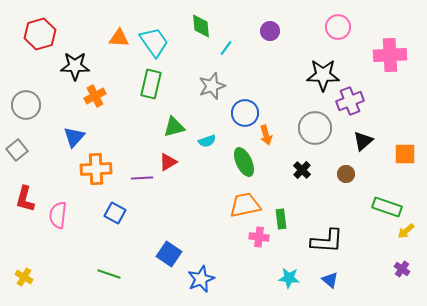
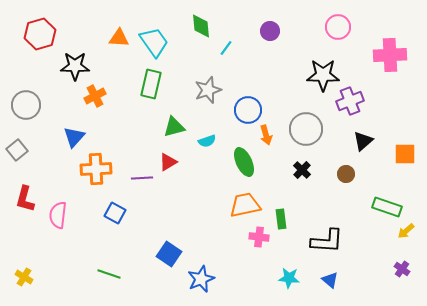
gray star at (212, 86): moved 4 px left, 4 px down
blue circle at (245, 113): moved 3 px right, 3 px up
gray circle at (315, 128): moved 9 px left, 1 px down
